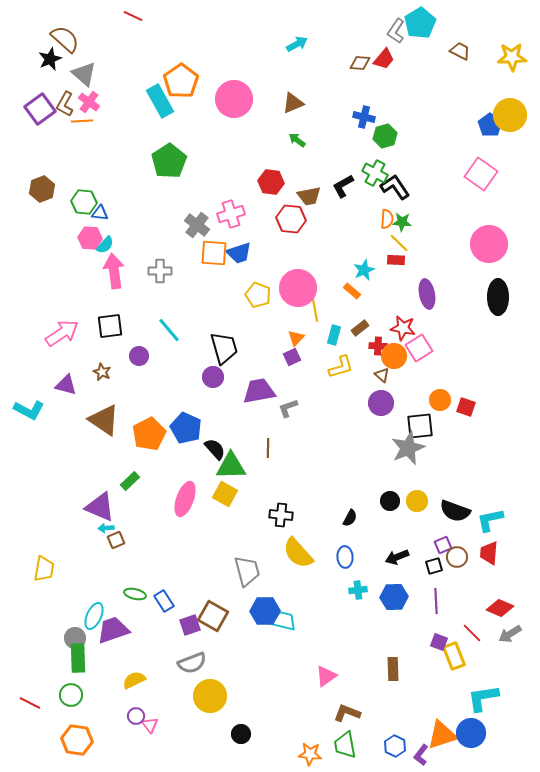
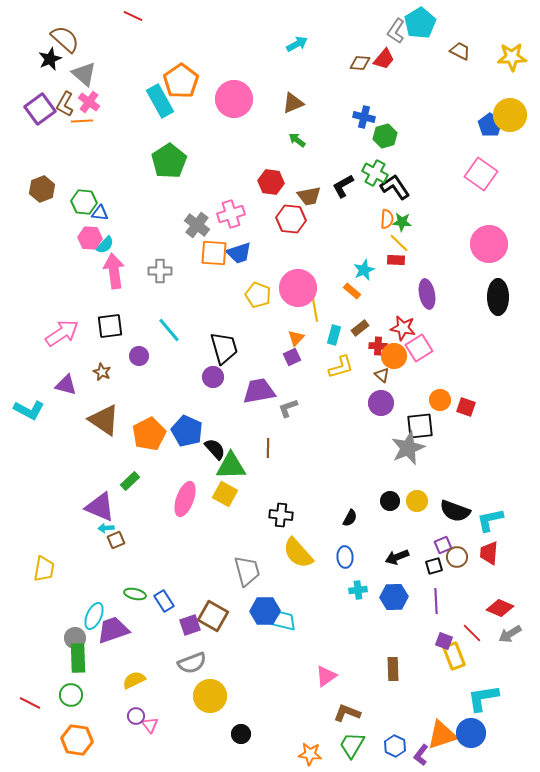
blue pentagon at (186, 428): moved 1 px right, 3 px down
purple square at (439, 642): moved 5 px right, 1 px up
green trapezoid at (345, 745): moved 7 px right; rotated 40 degrees clockwise
